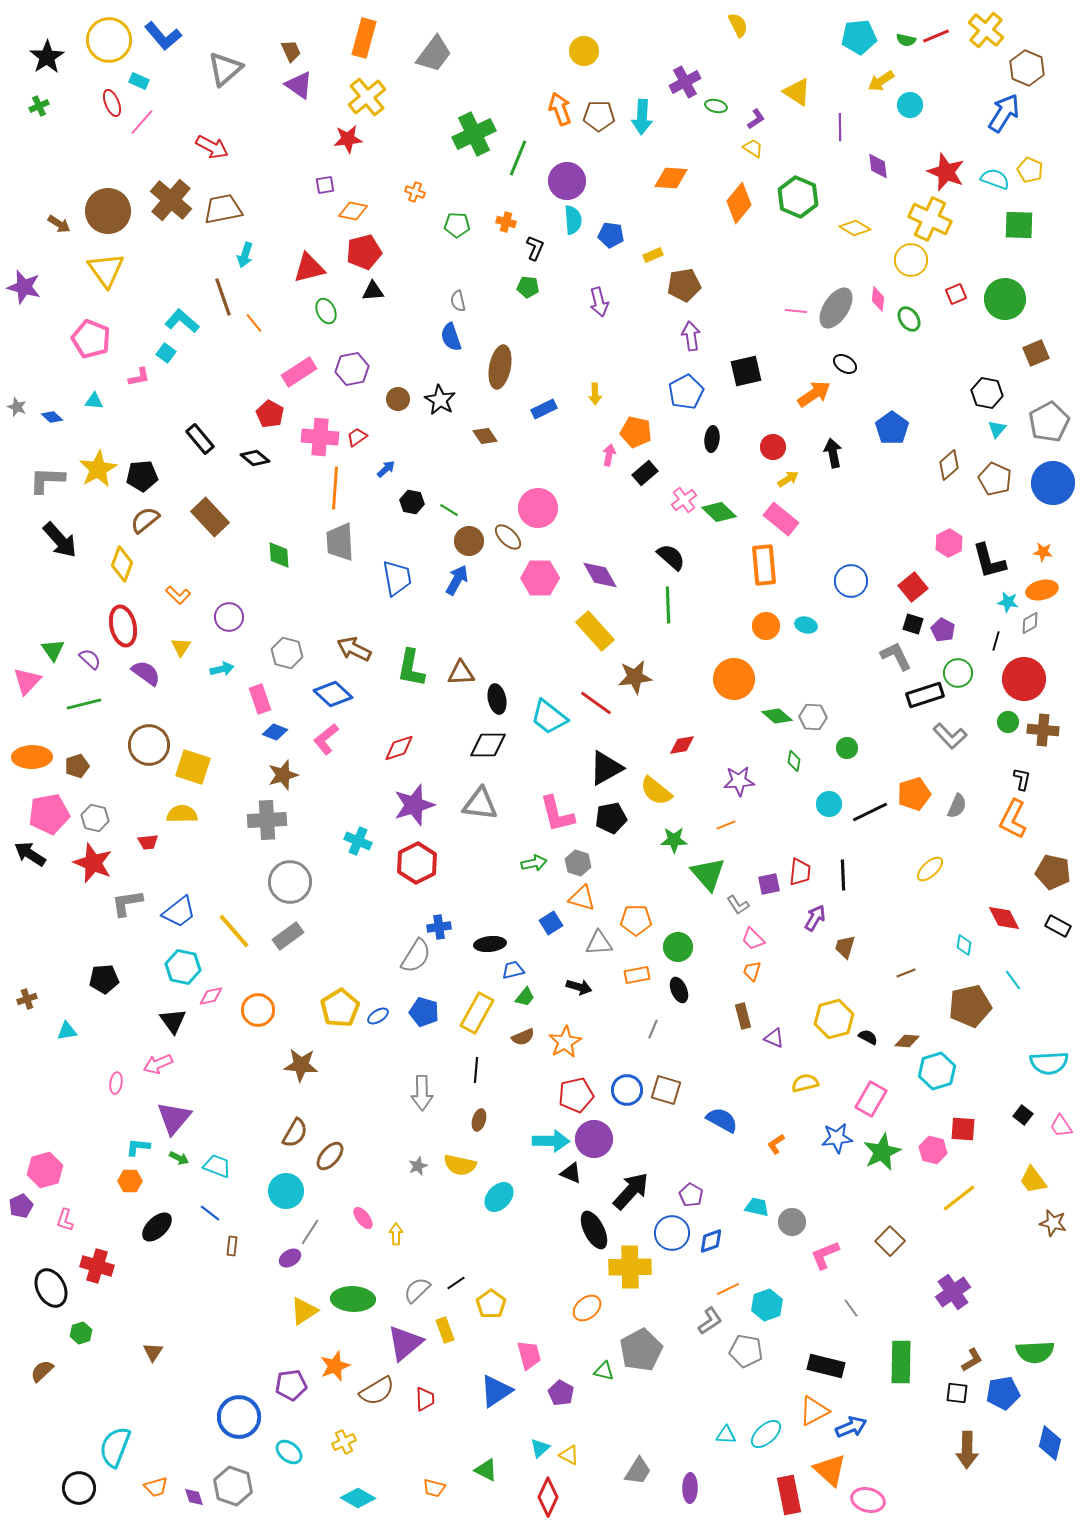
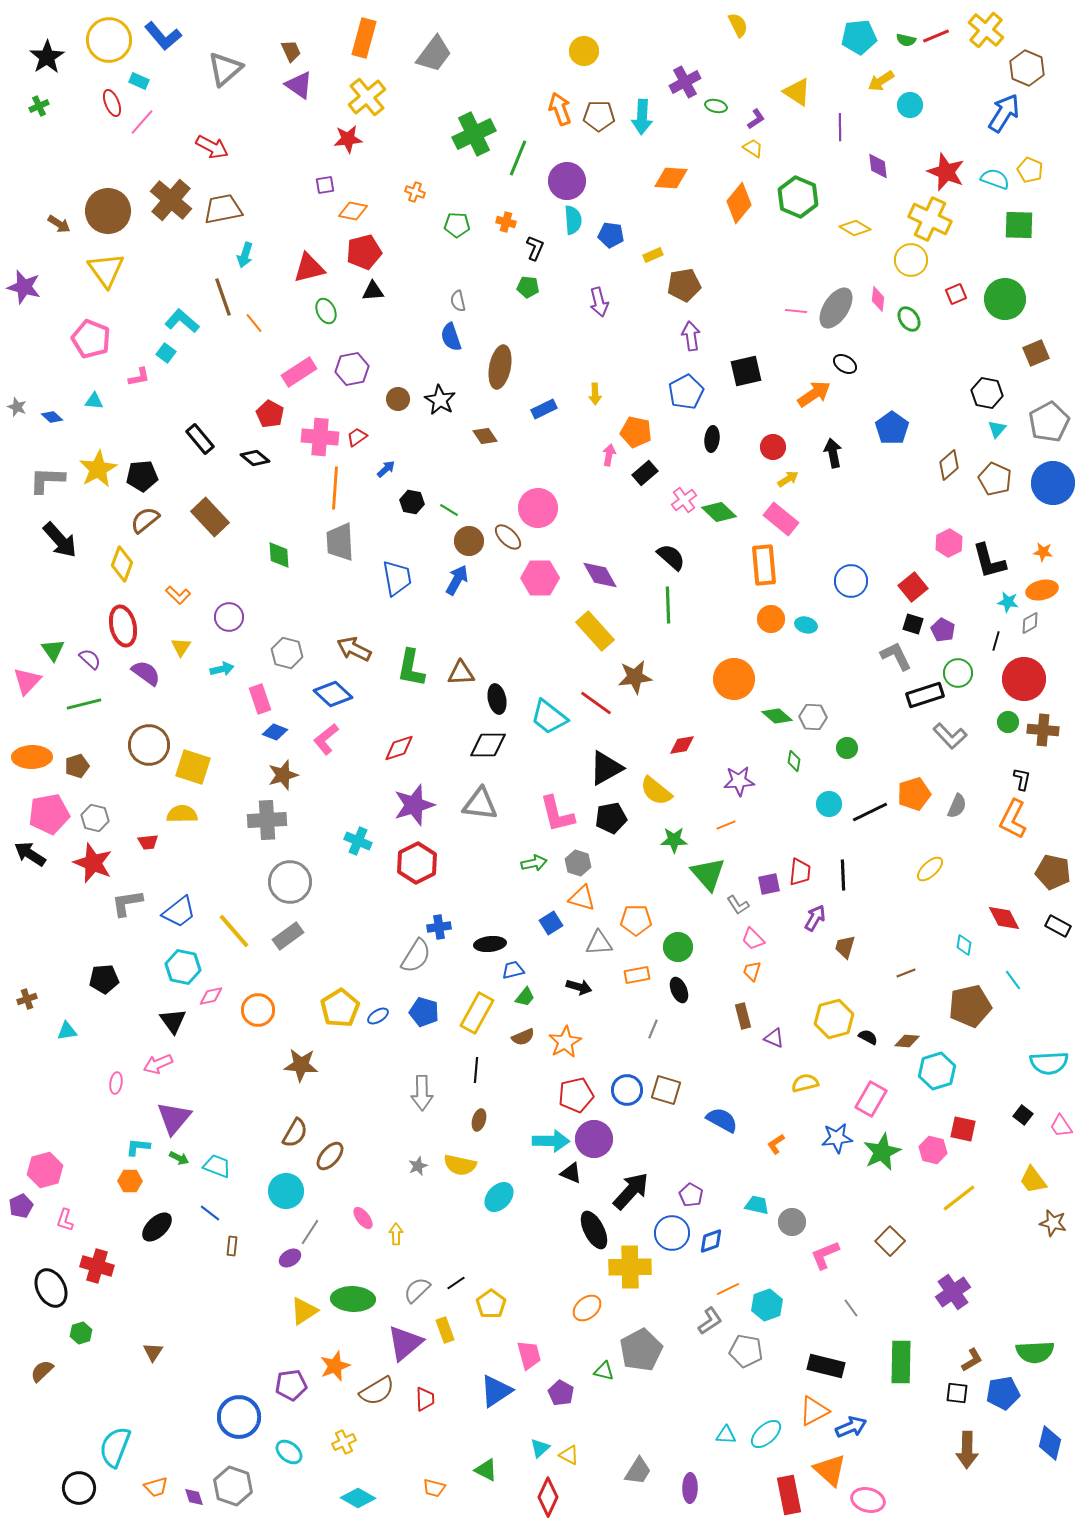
orange circle at (766, 626): moved 5 px right, 7 px up
red square at (963, 1129): rotated 8 degrees clockwise
cyan trapezoid at (757, 1207): moved 2 px up
